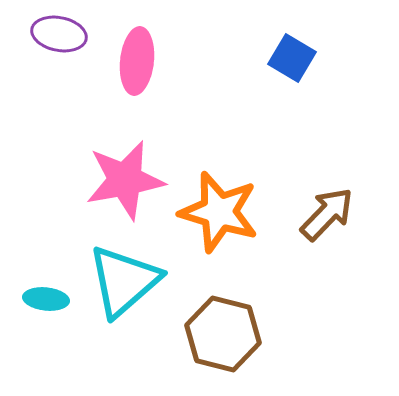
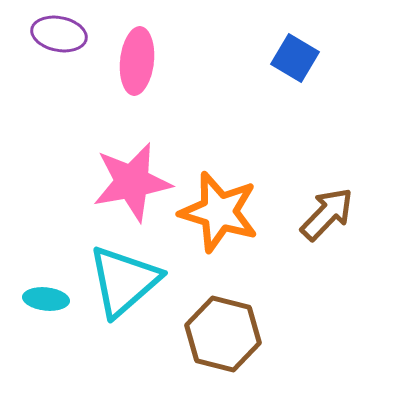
blue square: moved 3 px right
pink star: moved 7 px right, 2 px down
